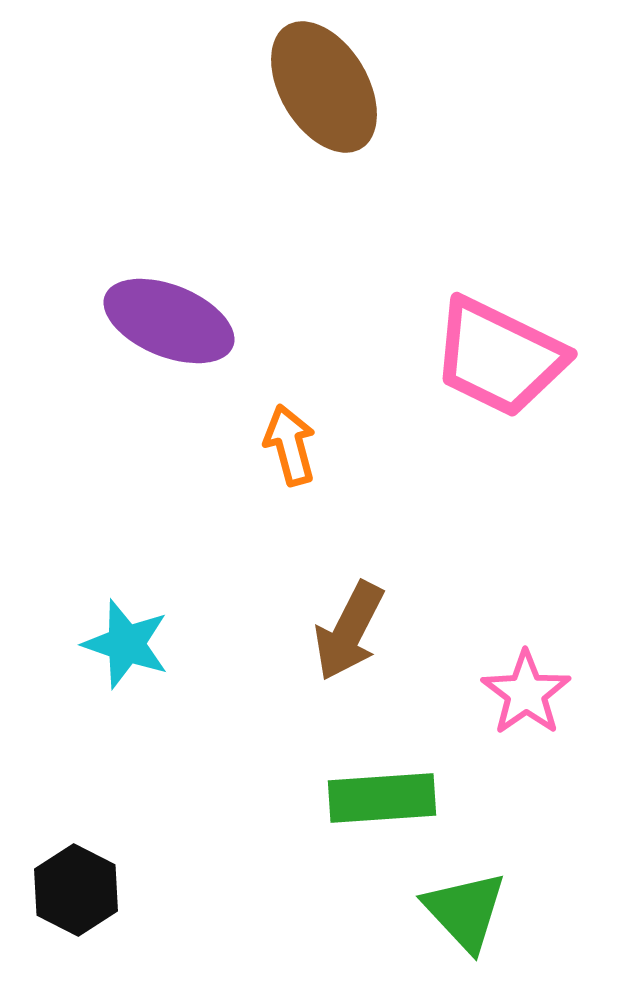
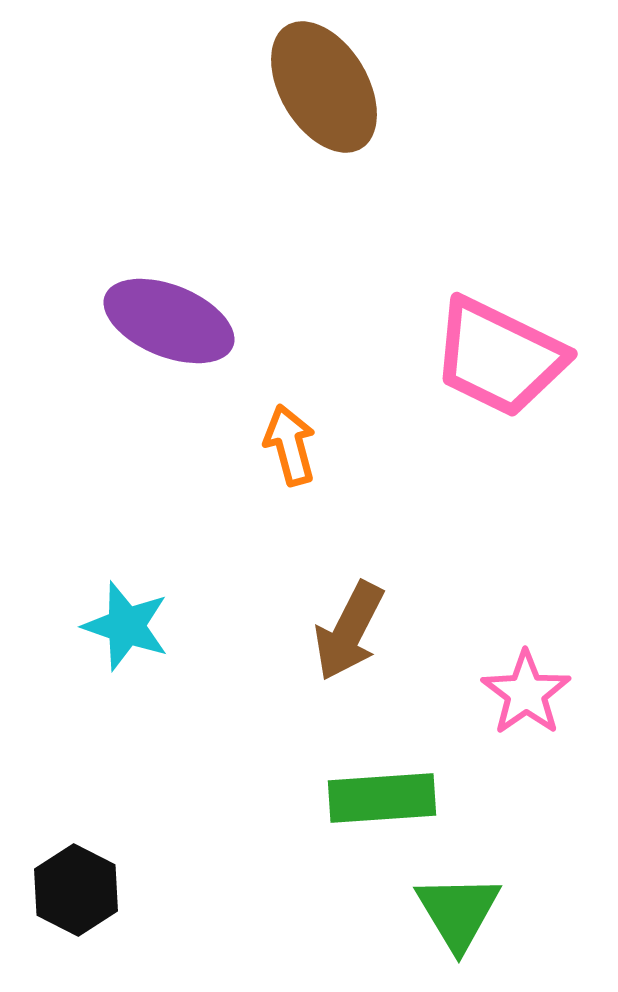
cyan star: moved 18 px up
green triangle: moved 7 px left, 1 px down; rotated 12 degrees clockwise
